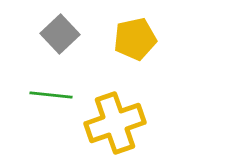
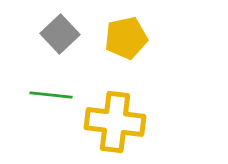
yellow pentagon: moved 9 px left, 1 px up
yellow cross: moved 1 px up; rotated 26 degrees clockwise
